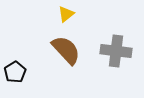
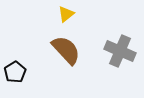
gray cross: moved 4 px right; rotated 16 degrees clockwise
